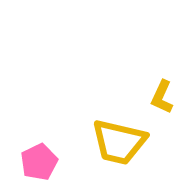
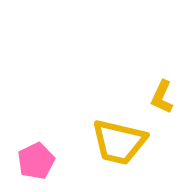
pink pentagon: moved 3 px left, 1 px up
